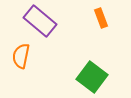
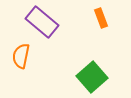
purple rectangle: moved 2 px right, 1 px down
green square: rotated 12 degrees clockwise
